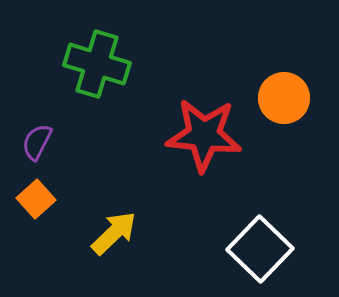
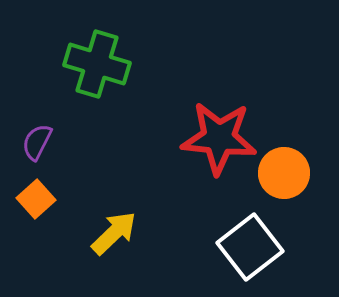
orange circle: moved 75 px down
red star: moved 15 px right, 3 px down
white square: moved 10 px left, 2 px up; rotated 8 degrees clockwise
